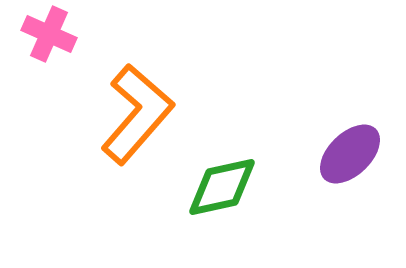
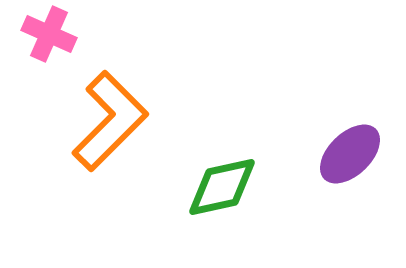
orange L-shape: moved 27 px left, 7 px down; rotated 4 degrees clockwise
